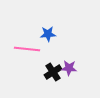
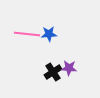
blue star: moved 1 px right
pink line: moved 15 px up
